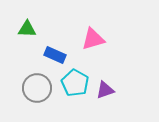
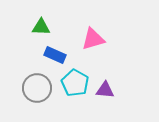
green triangle: moved 14 px right, 2 px up
purple triangle: rotated 24 degrees clockwise
